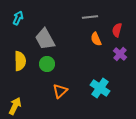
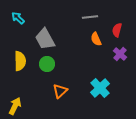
cyan arrow: rotated 72 degrees counterclockwise
cyan cross: rotated 12 degrees clockwise
